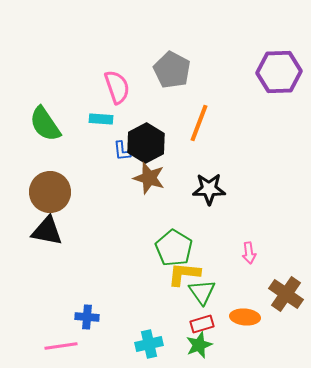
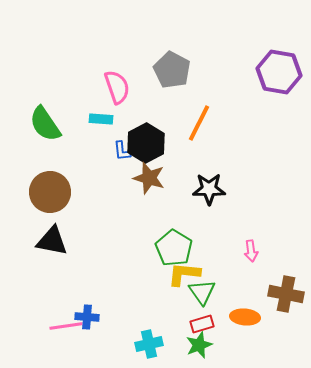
purple hexagon: rotated 12 degrees clockwise
orange line: rotated 6 degrees clockwise
black triangle: moved 5 px right, 10 px down
pink arrow: moved 2 px right, 2 px up
brown cross: rotated 24 degrees counterclockwise
pink line: moved 5 px right, 20 px up
